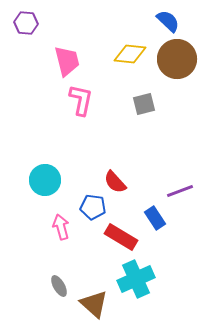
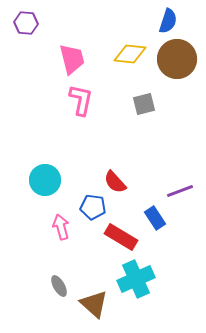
blue semicircle: rotated 65 degrees clockwise
pink trapezoid: moved 5 px right, 2 px up
